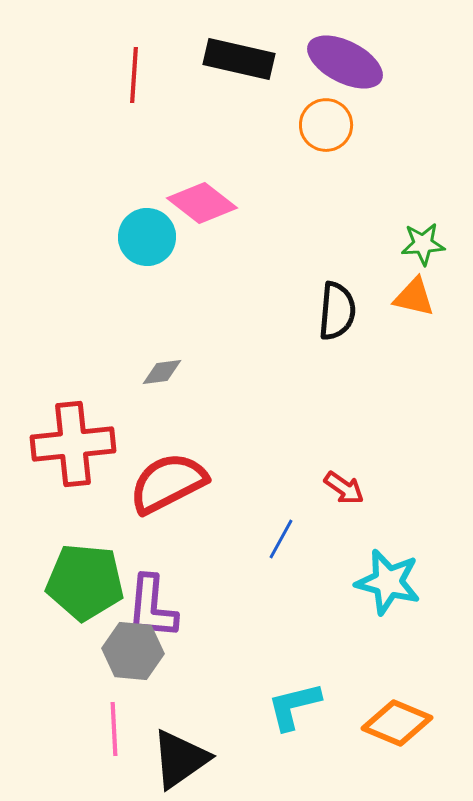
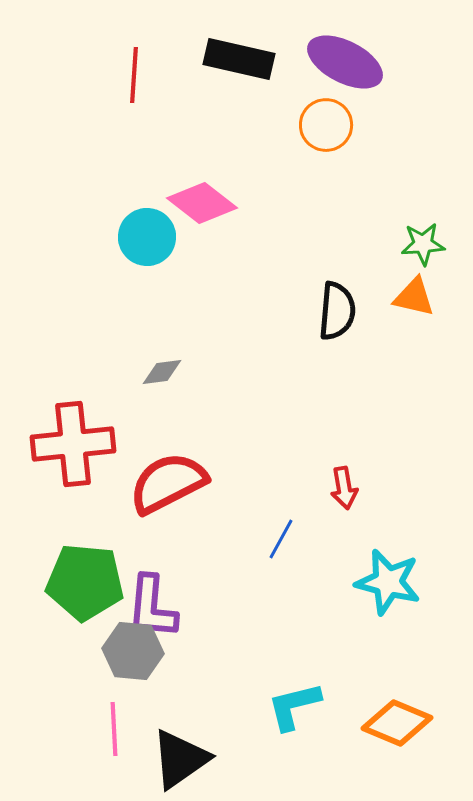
red arrow: rotated 45 degrees clockwise
